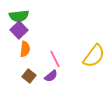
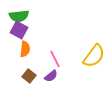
purple square: rotated 18 degrees counterclockwise
